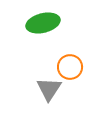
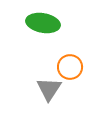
green ellipse: rotated 24 degrees clockwise
